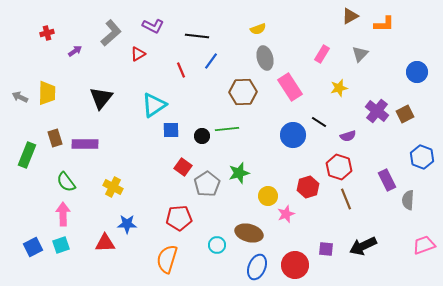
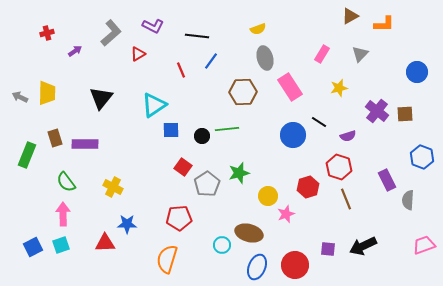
brown square at (405, 114): rotated 24 degrees clockwise
cyan circle at (217, 245): moved 5 px right
purple square at (326, 249): moved 2 px right
